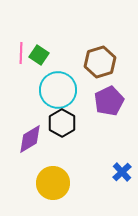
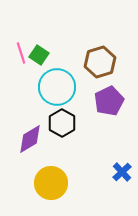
pink line: rotated 20 degrees counterclockwise
cyan circle: moved 1 px left, 3 px up
yellow circle: moved 2 px left
